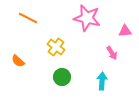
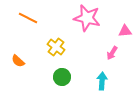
pink arrow: rotated 64 degrees clockwise
